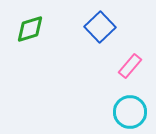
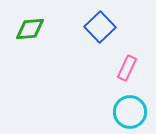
green diamond: rotated 12 degrees clockwise
pink rectangle: moved 3 px left, 2 px down; rotated 15 degrees counterclockwise
